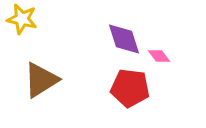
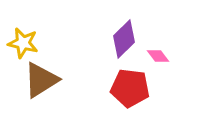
yellow star: moved 1 px right, 24 px down
purple diamond: rotated 63 degrees clockwise
pink diamond: moved 1 px left
